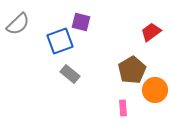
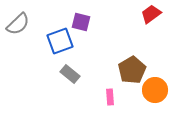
red trapezoid: moved 18 px up
pink rectangle: moved 13 px left, 11 px up
